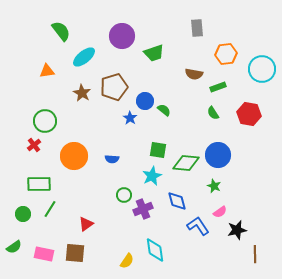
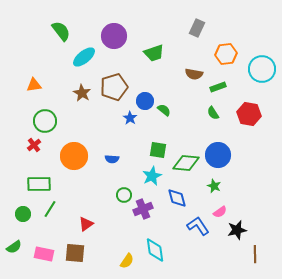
gray rectangle at (197, 28): rotated 30 degrees clockwise
purple circle at (122, 36): moved 8 px left
orange triangle at (47, 71): moved 13 px left, 14 px down
blue diamond at (177, 201): moved 3 px up
